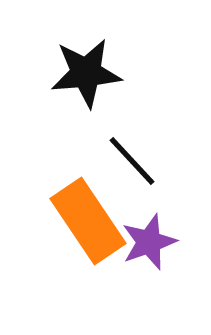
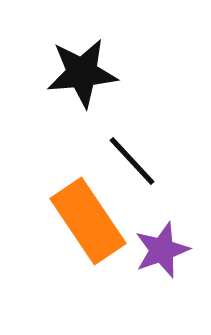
black star: moved 4 px left
purple star: moved 13 px right, 8 px down
